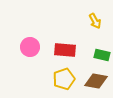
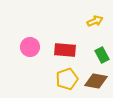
yellow arrow: rotated 84 degrees counterclockwise
green rectangle: rotated 49 degrees clockwise
yellow pentagon: moved 3 px right
